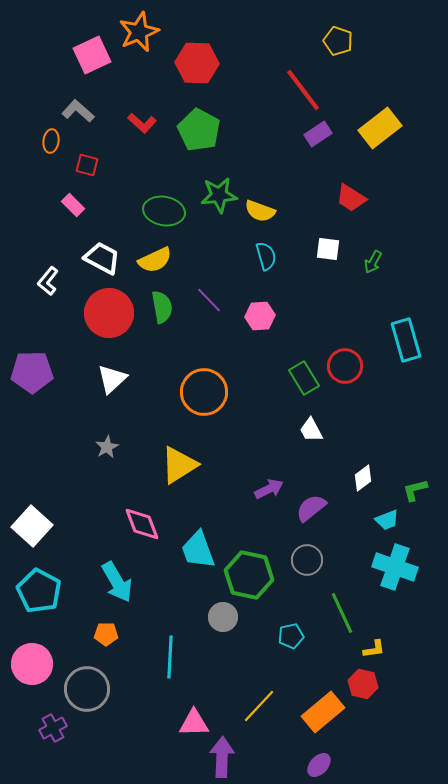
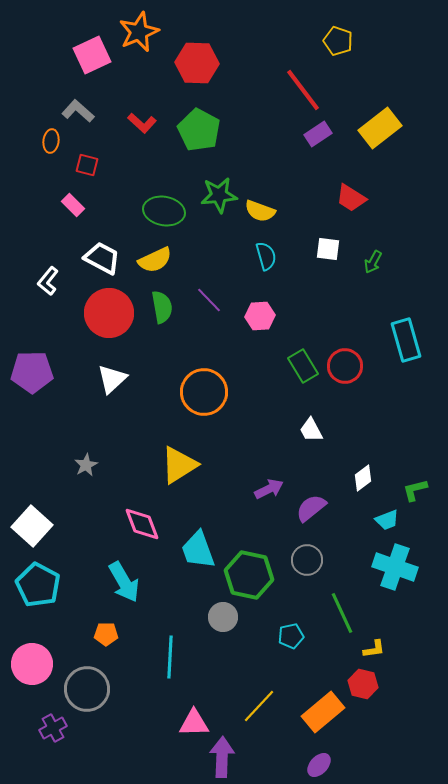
green rectangle at (304, 378): moved 1 px left, 12 px up
gray star at (107, 447): moved 21 px left, 18 px down
cyan arrow at (117, 582): moved 7 px right
cyan pentagon at (39, 591): moved 1 px left, 6 px up
